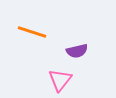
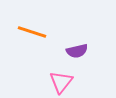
pink triangle: moved 1 px right, 2 px down
